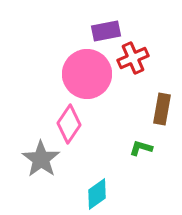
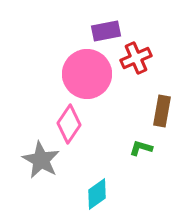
red cross: moved 3 px right
brown rectangle: moved 2 px down
gray star: moved 1 px down; rotated 6 degrees counterclockwise
